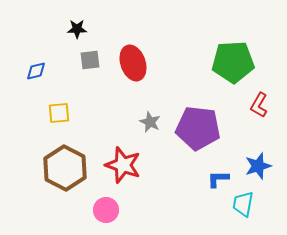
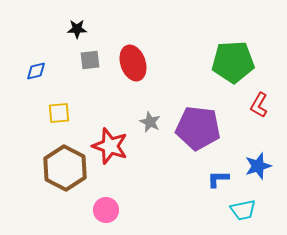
red star: moved 13 px left, 19 px up
cyan trapezoid: moved 6 px down; rotated 112 degrees counterclockwise
